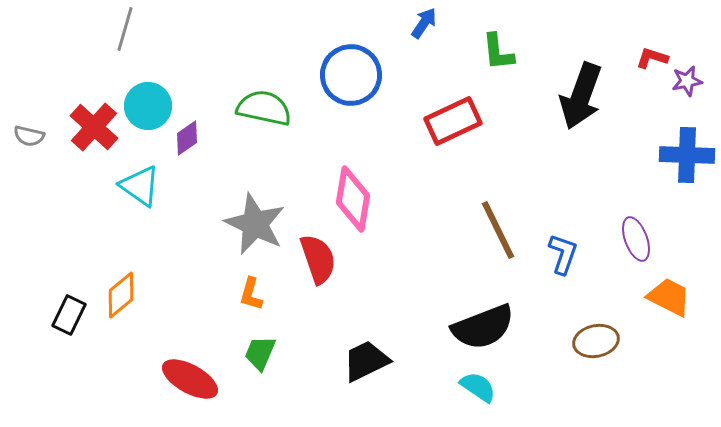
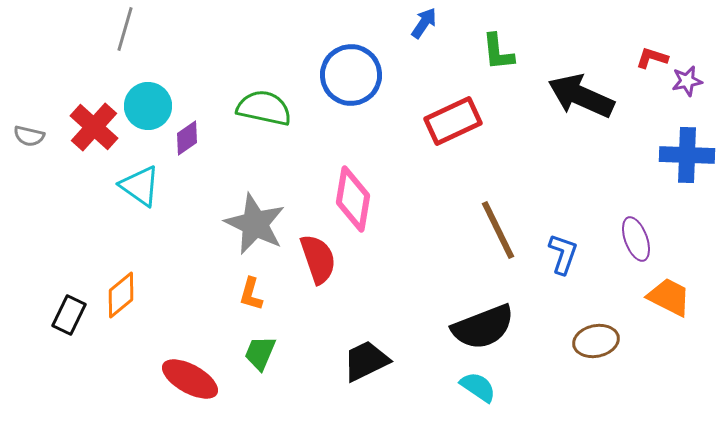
black arrow: rotated 94 degrees clockwise
